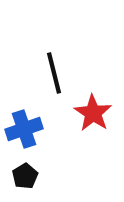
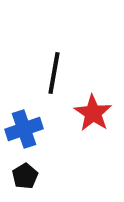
black line: rotated 24 degrees clockwise
